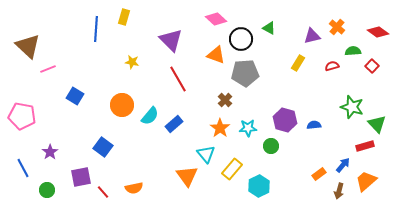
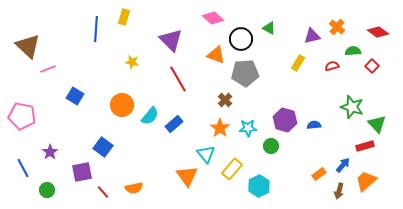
pink diamond at (216, 19): moved 3 px left, 1 px up
purple square at (81, 177): moved 1 px right, 5 px up
